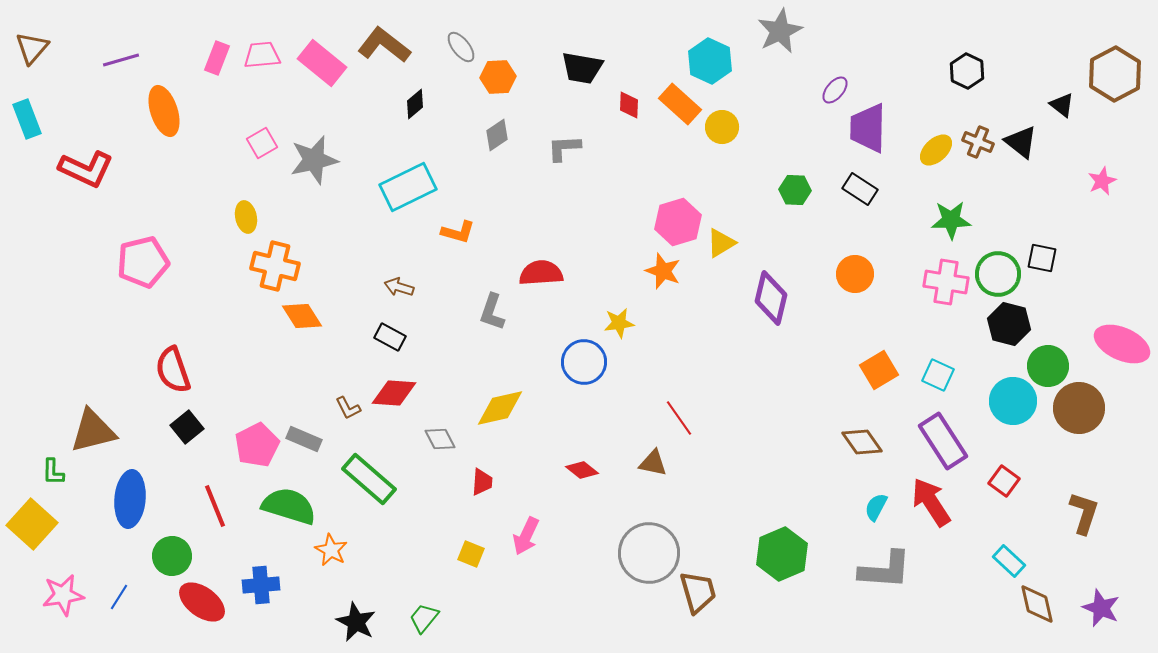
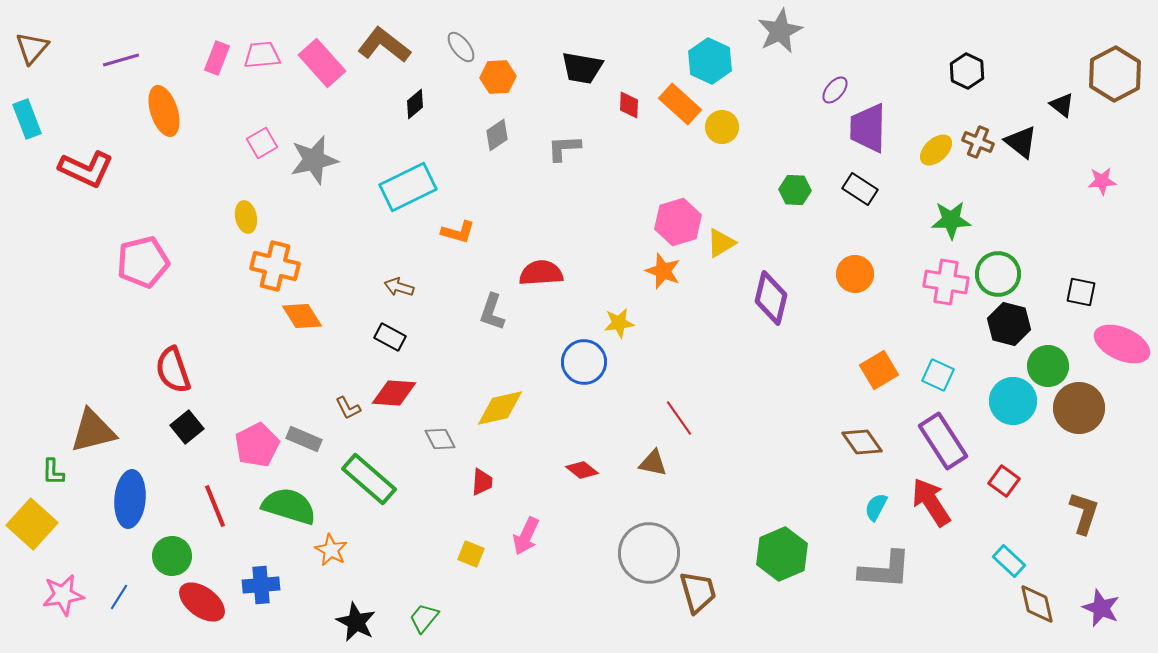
pink rectangle at (322, 63): rotated 9 degrees clockwise
pink star at (1102, 181): rotated 20 degrees clockwise
black square at (1042, 258): moved 39 px right, 34 px down
